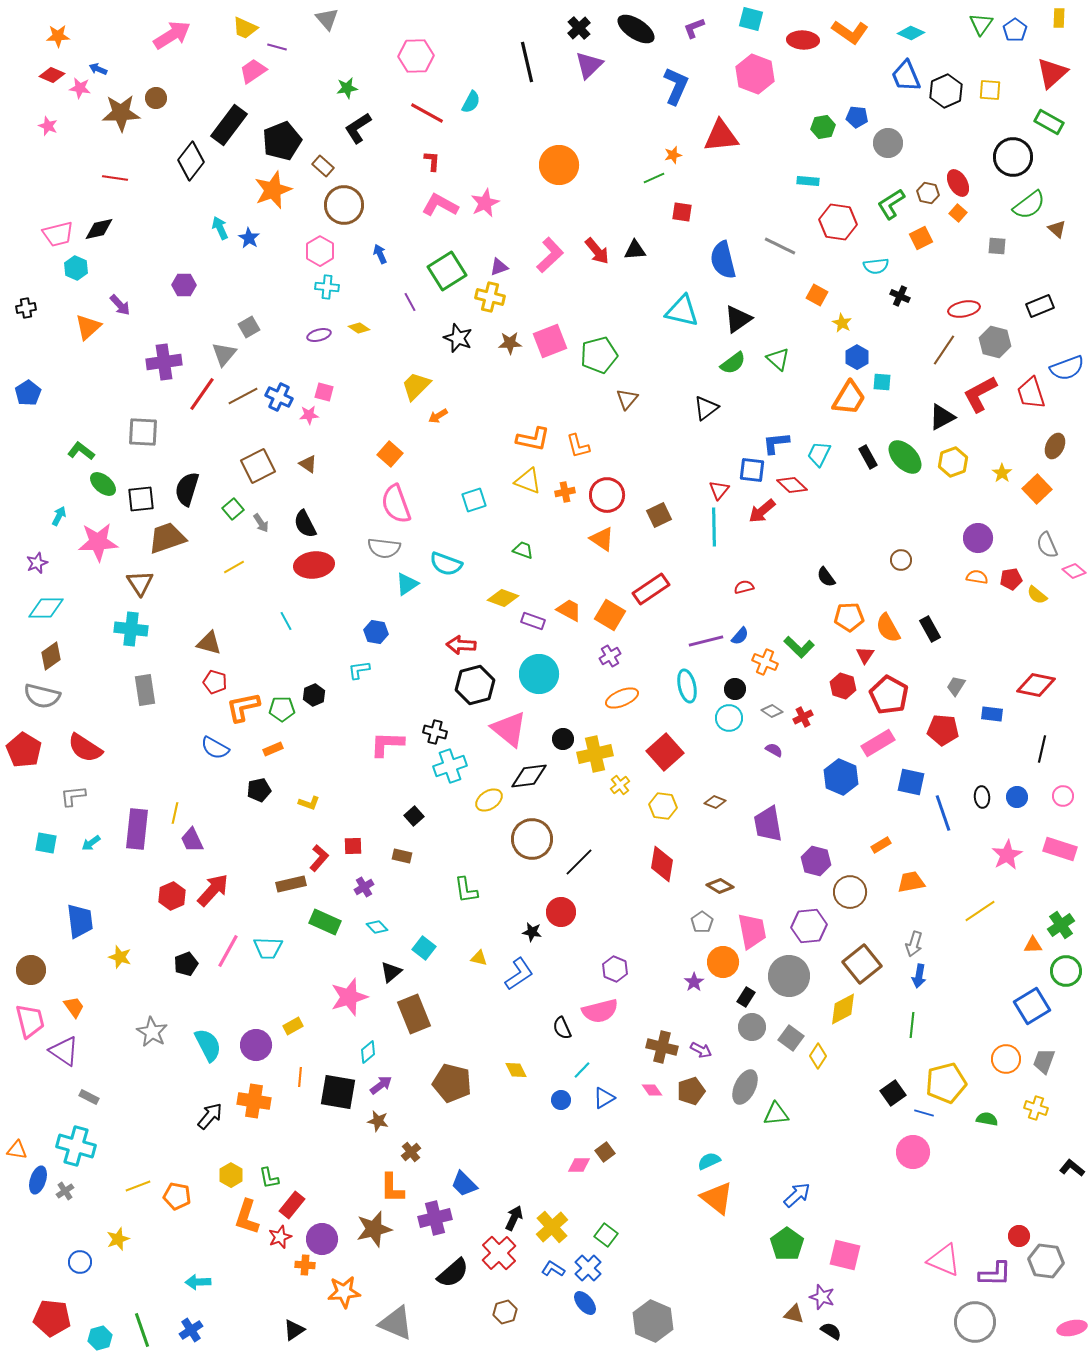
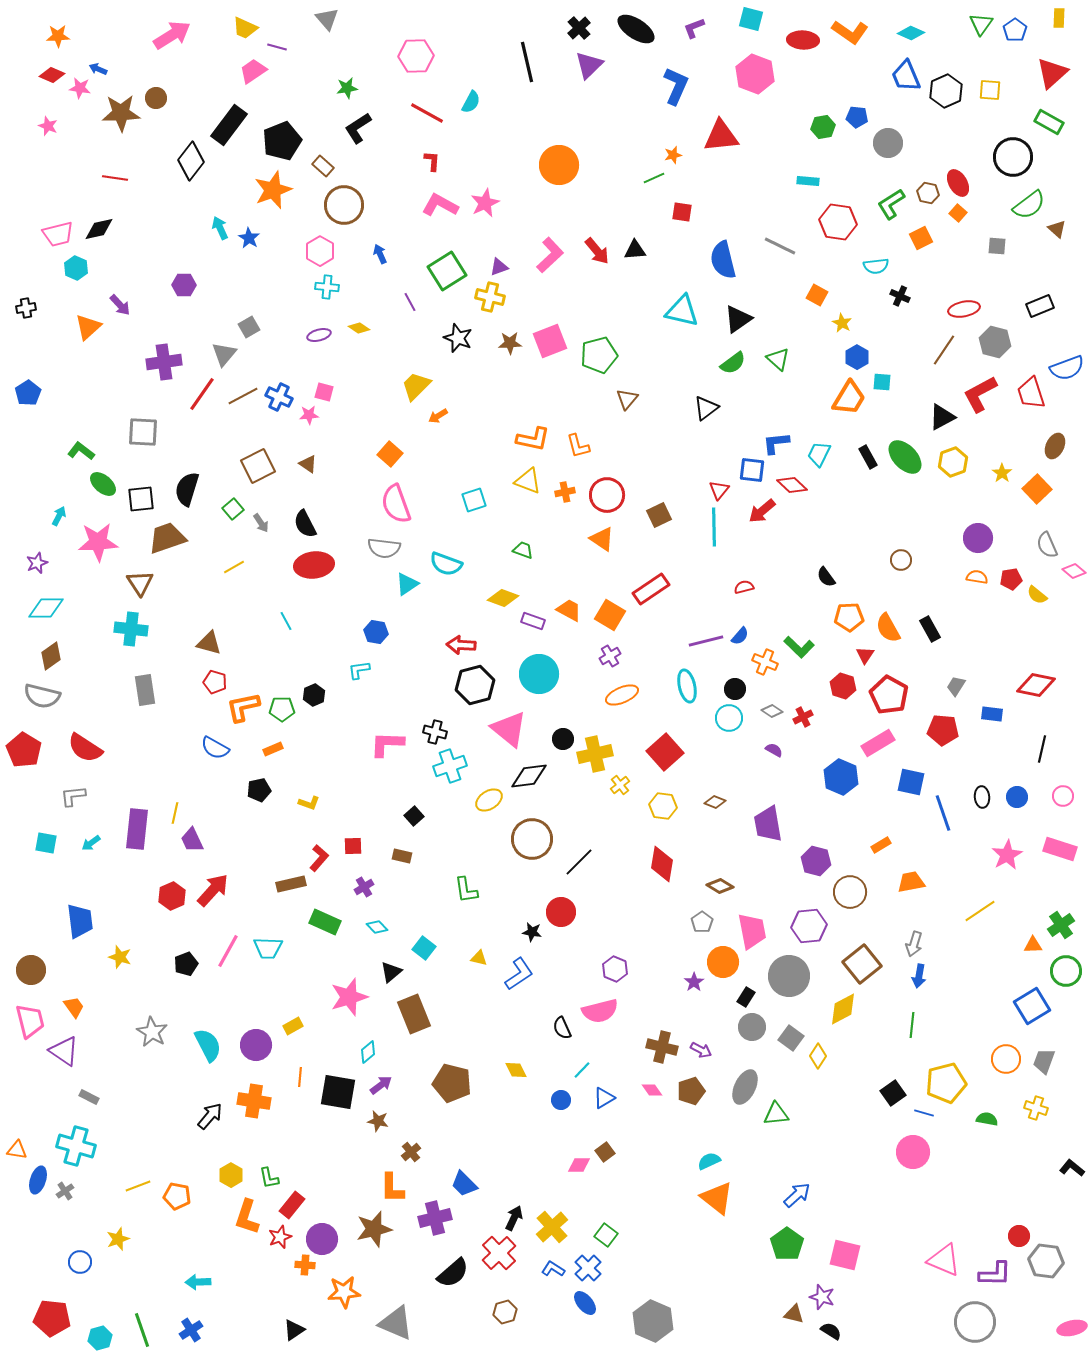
orange ellipse at (622, 698): moved 3 px up
